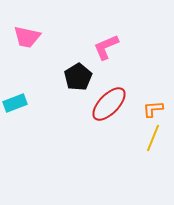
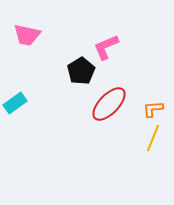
pink trapezoid: moved 2 px up
black pentagon: moved 3 px right, 6 px up
cyan rectangle: rotated 15 degrees counterclockwise
